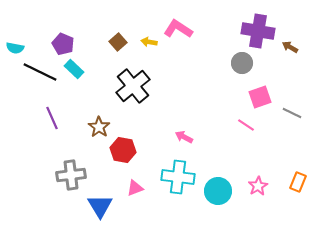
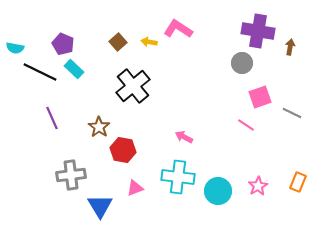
brown arrow: rotated 70 degrees clockwise
